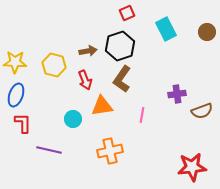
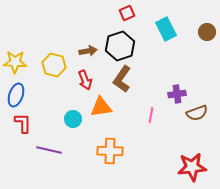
orange triangle: moved 1 px left, 1 px down
brown semicircle: moved 5 px left, 2 px down
pink line: moved 9 px right
orange cross: rotated 15 degrees clockwise
